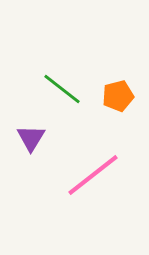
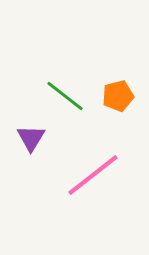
green line: moved 3 px right, 7 px down
